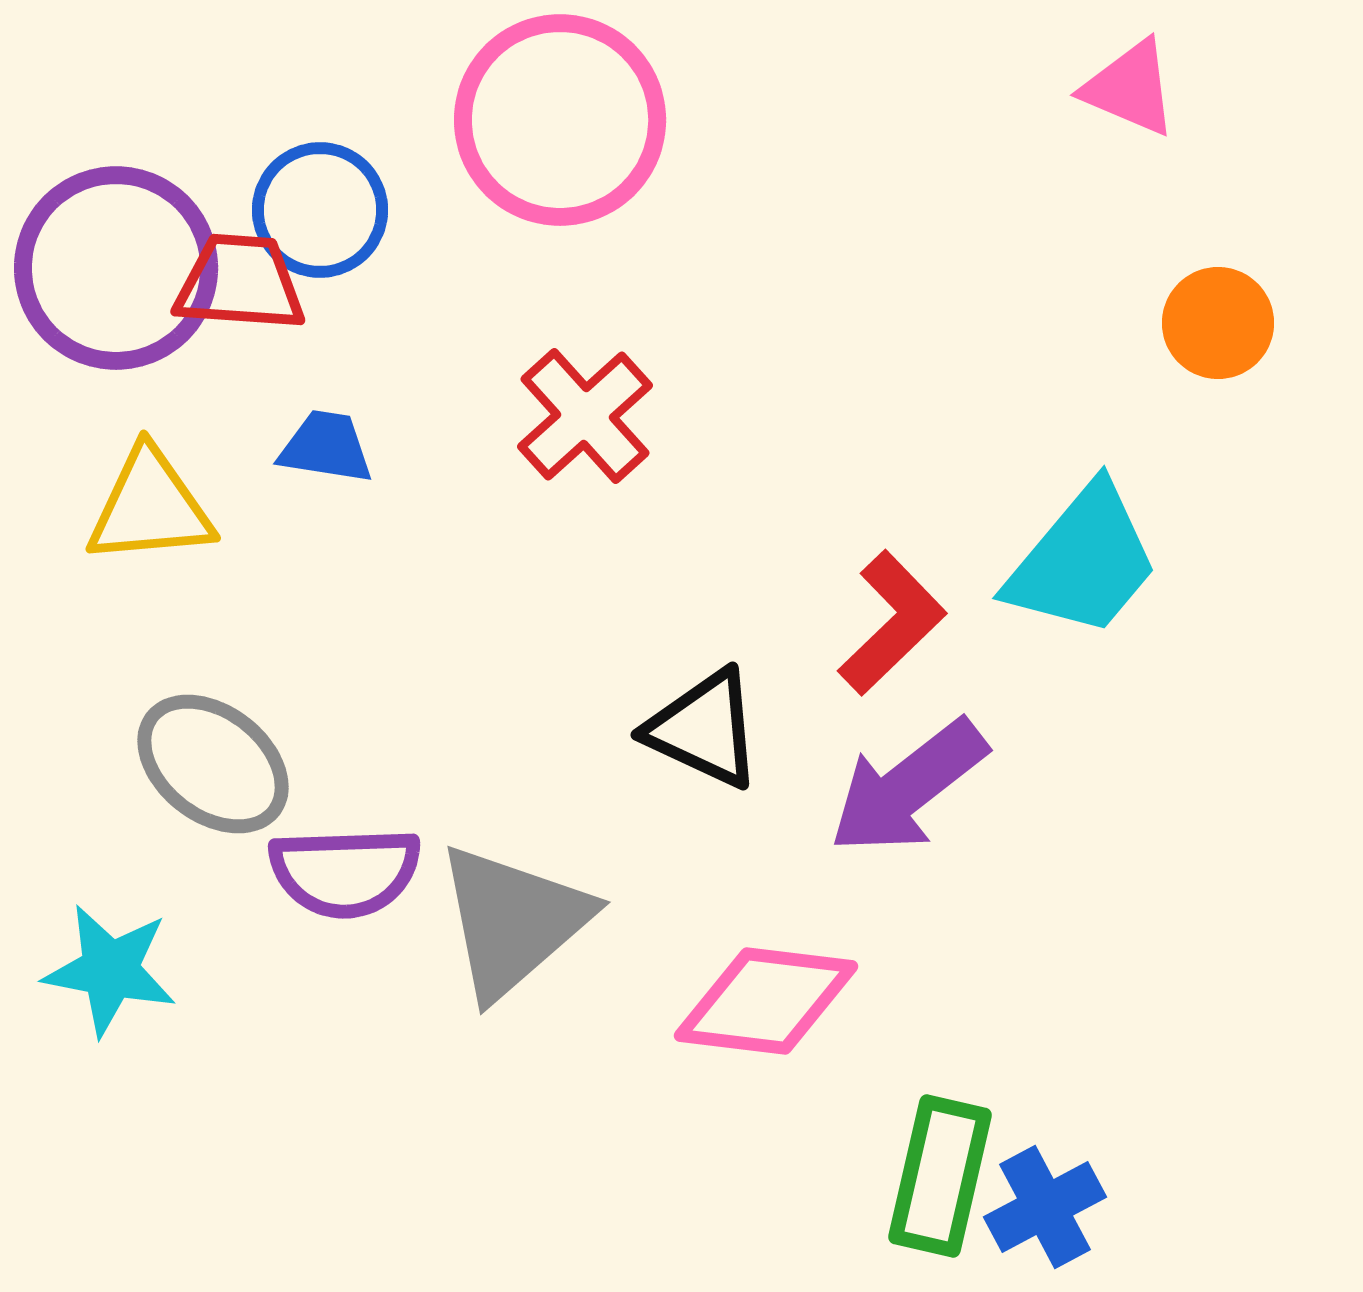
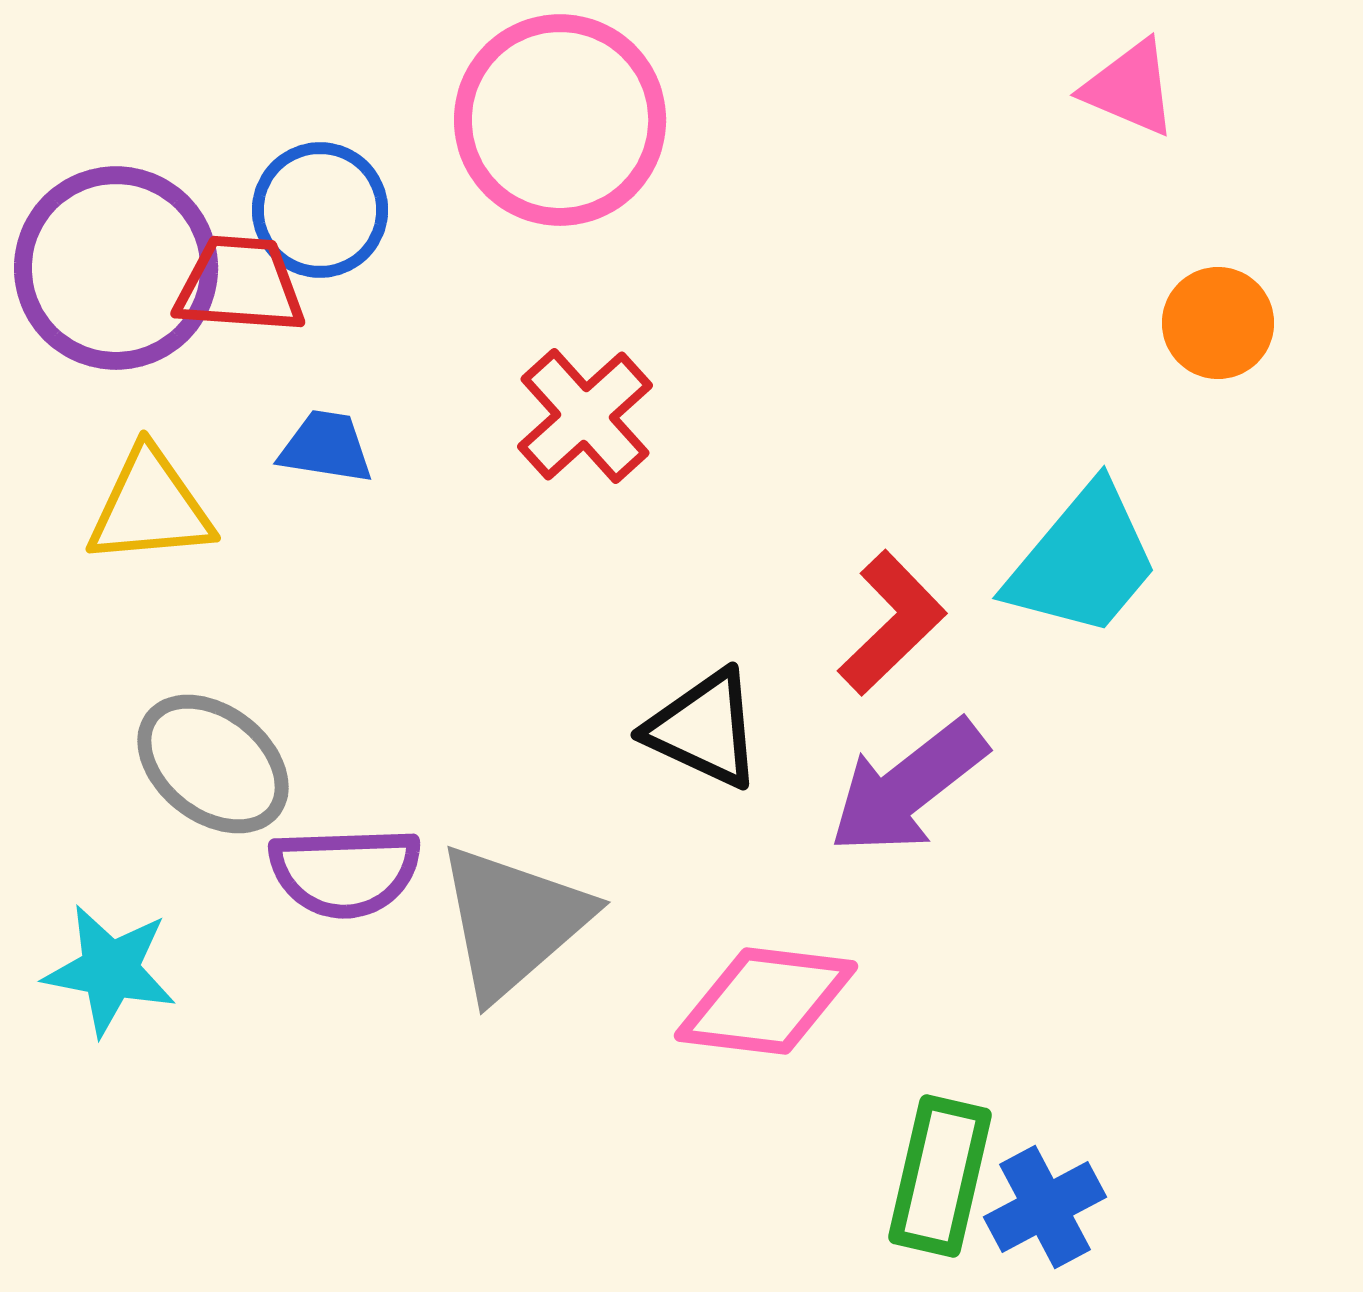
red trapezoid: moved 2 px down
